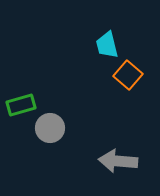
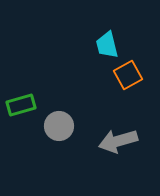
orange square: rotated 20 degrees clockwise
gray circle: moved 9 px right, 2 px up
gray arrow: moved 20 px up; rotated 21 degrees counterclockwise
